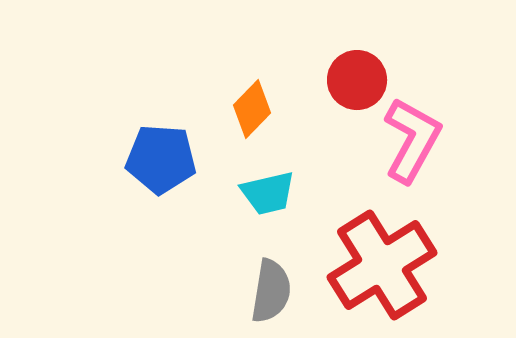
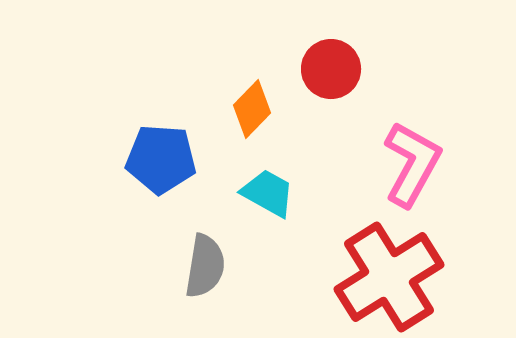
red circle: moved 26 px left, 11 px up
pink L-shape: moved 24 px down
cyan trapezoid: rotated 138 degrees counterclockwise
red cross: moved 7 px right, 12 px down
gray semicircle: moved 66 px left, 25 px up
